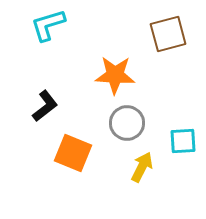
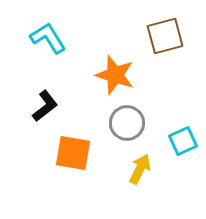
cyan L-shape: moved 13 px down; rotated 75 degrees clockwise
brown square: moved 3 px left, 2 px down
orange star: rotated 15 degrees clockwise
cyan square: rotated 20 degrees counterclockwise
orange square: rotated 12 degrees counterclockwise
yellow arrow: moved 2 px left, 2 px down
